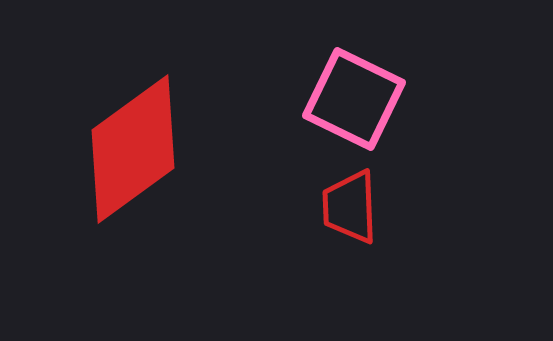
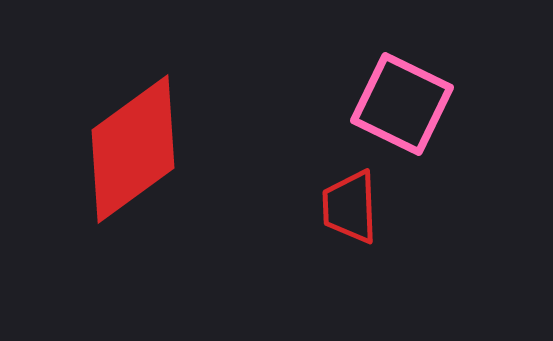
pink square: moved 48 px right, 5 px down
